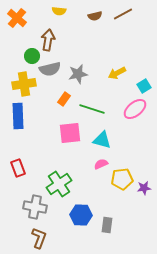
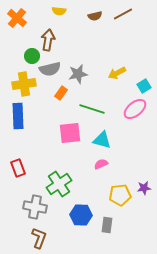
orange rectangle: moved 3 px left, 6 px up
yellow pentagon: moved 2 px left, 16 px down
